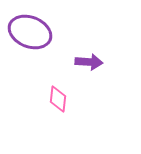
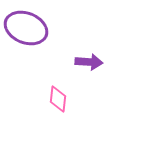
purple ellipse: moved 4 px left, 4 px up
